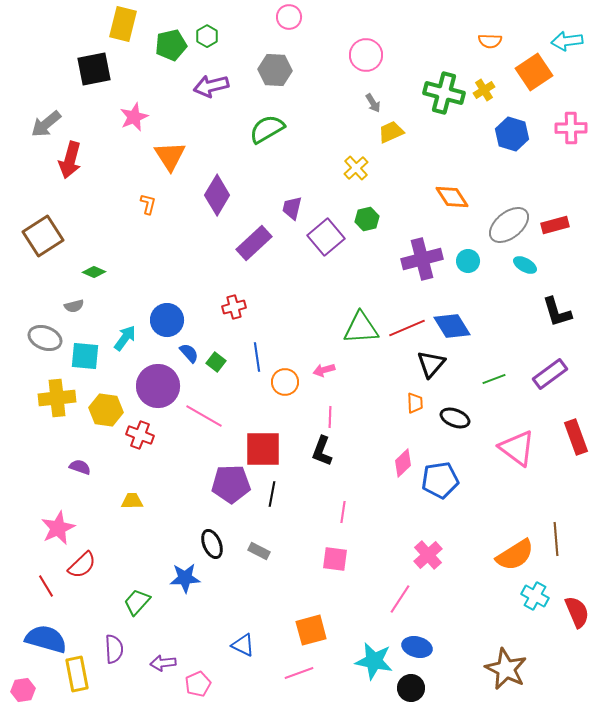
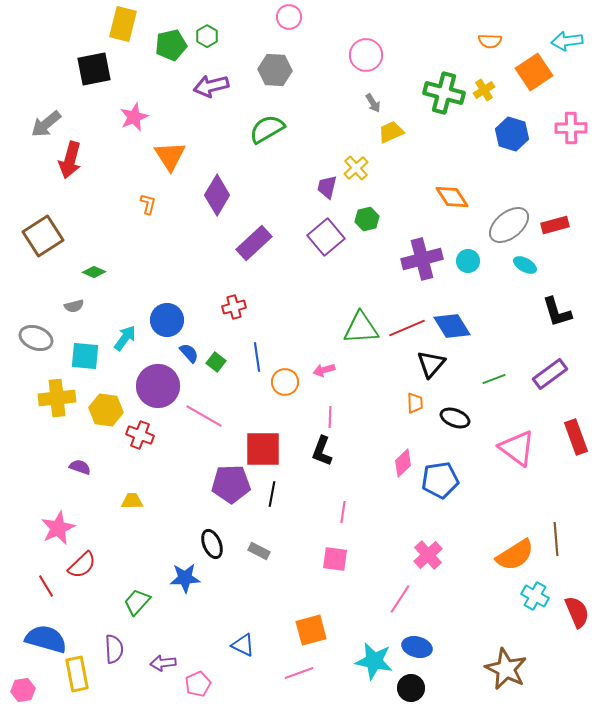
purple trapezoid at (292, 208): moved 35 px right, 21 px up
gray ellipse at (45, 338): moved 9 px left
